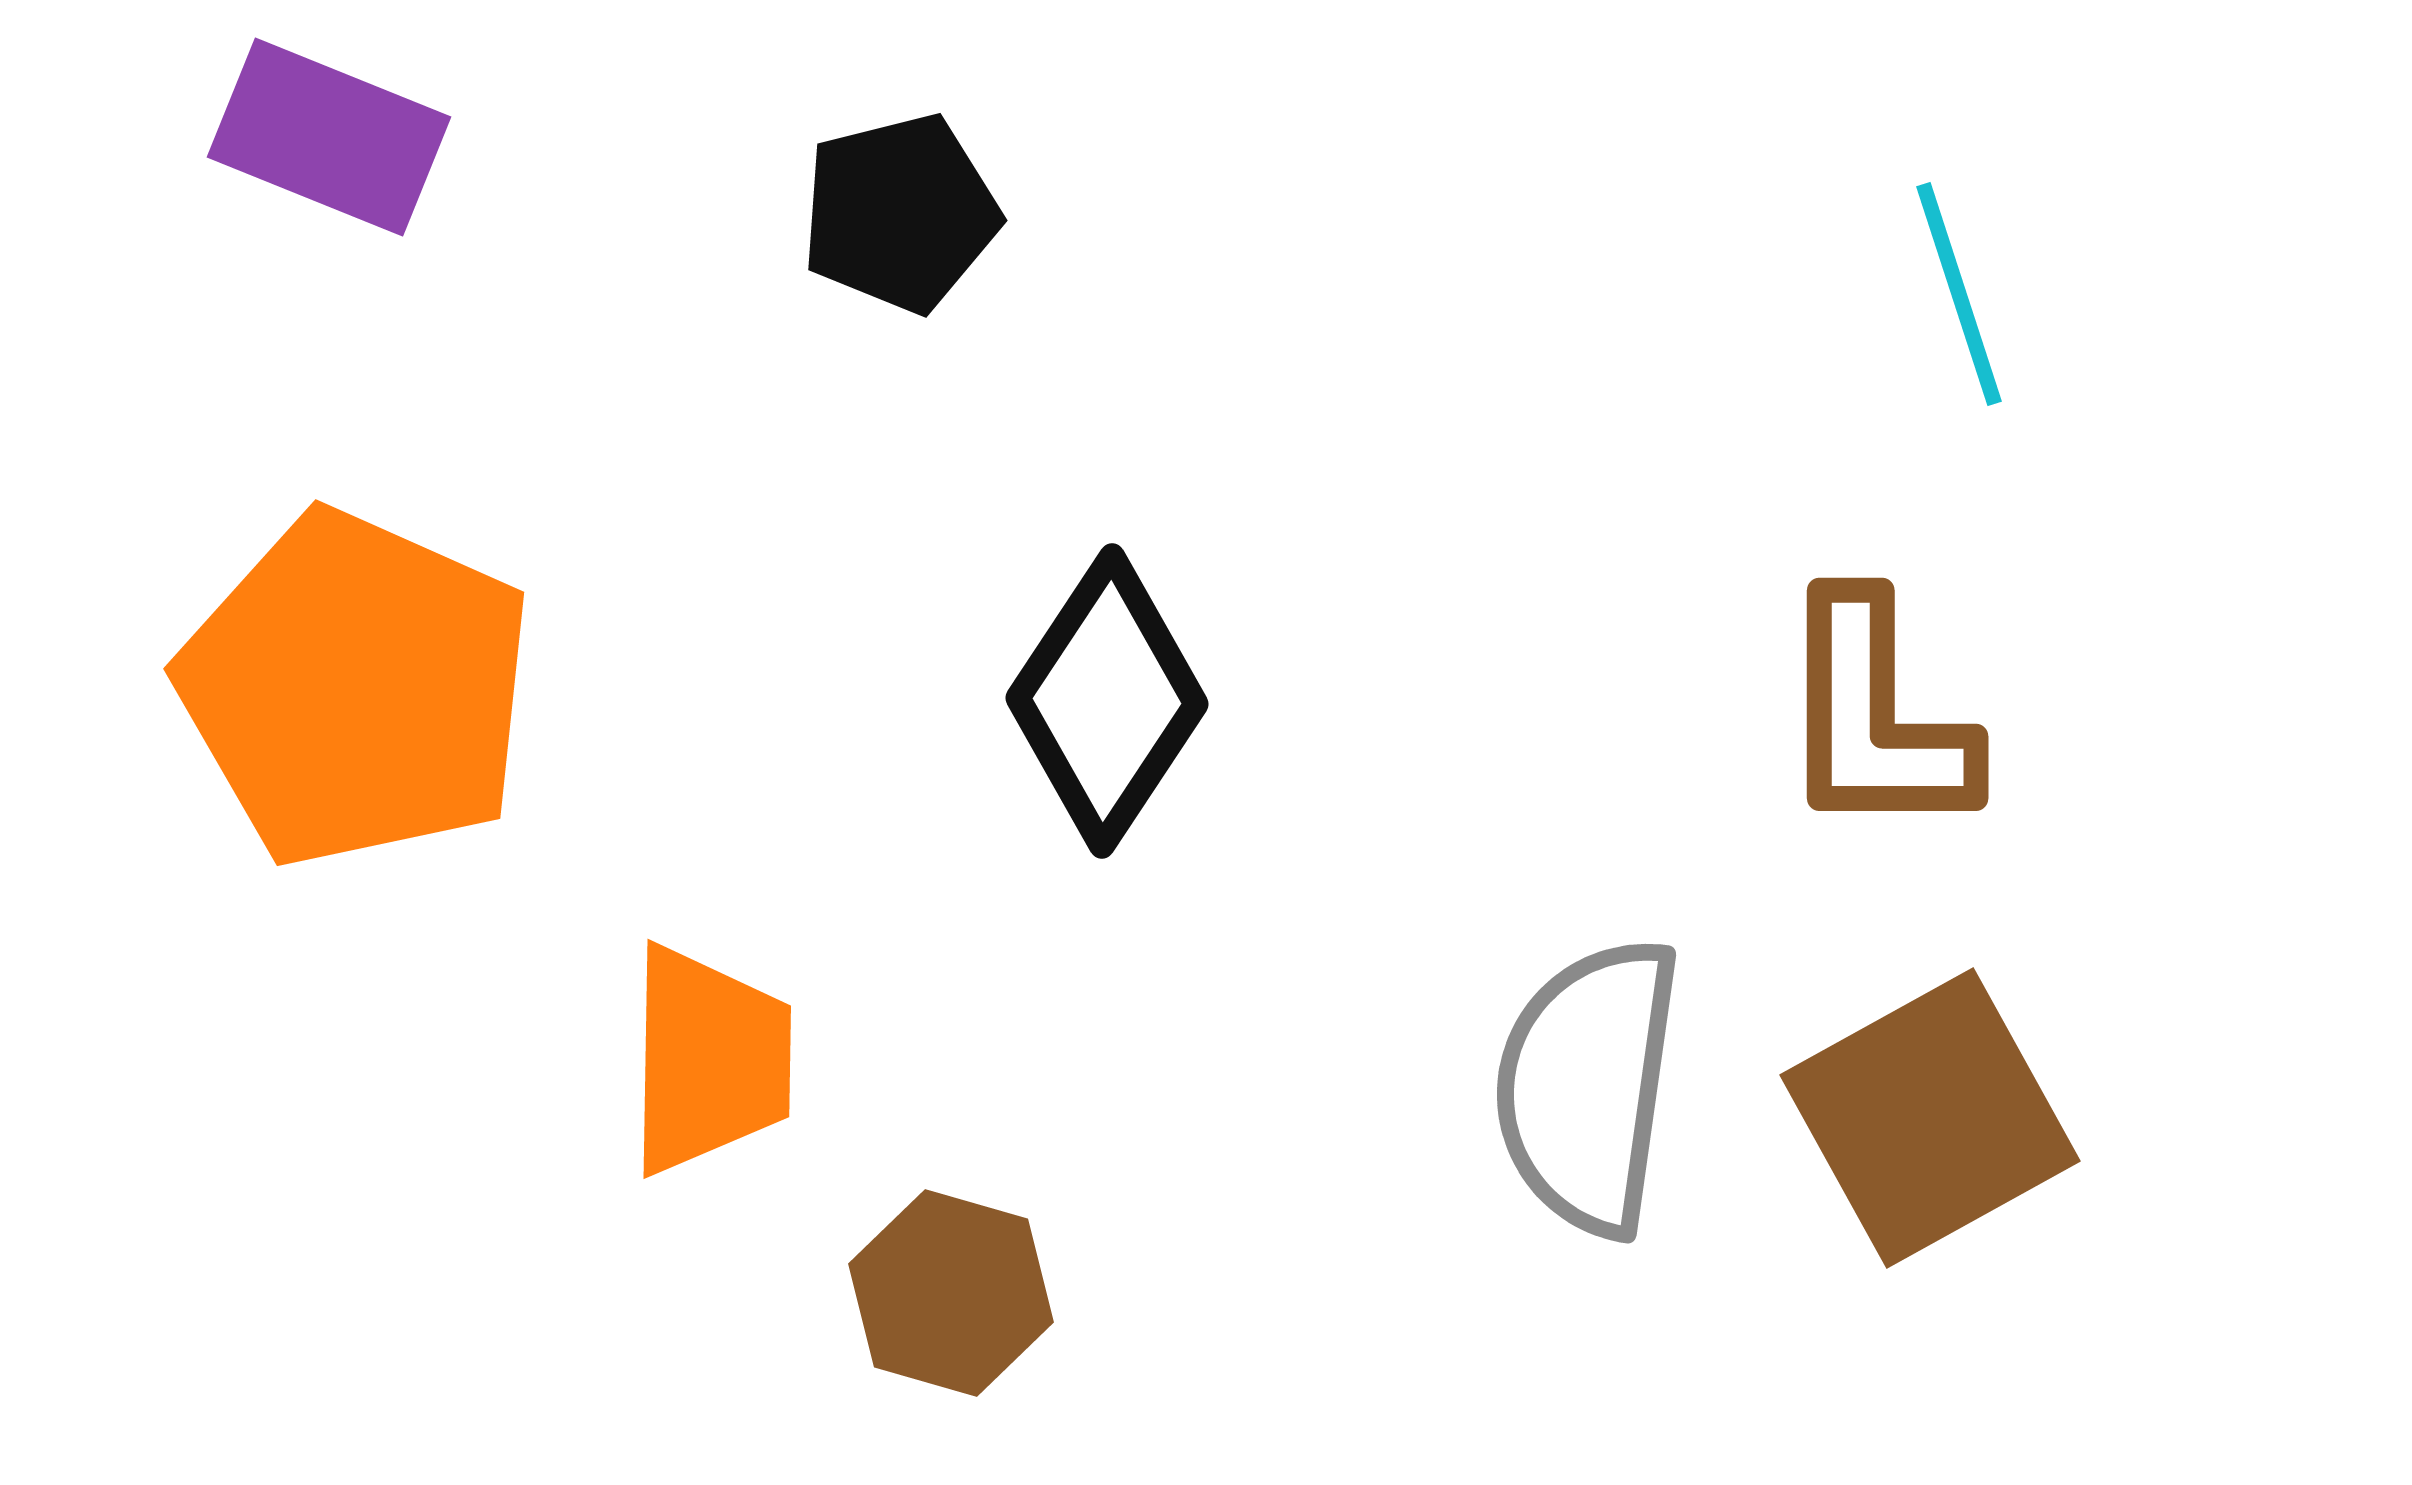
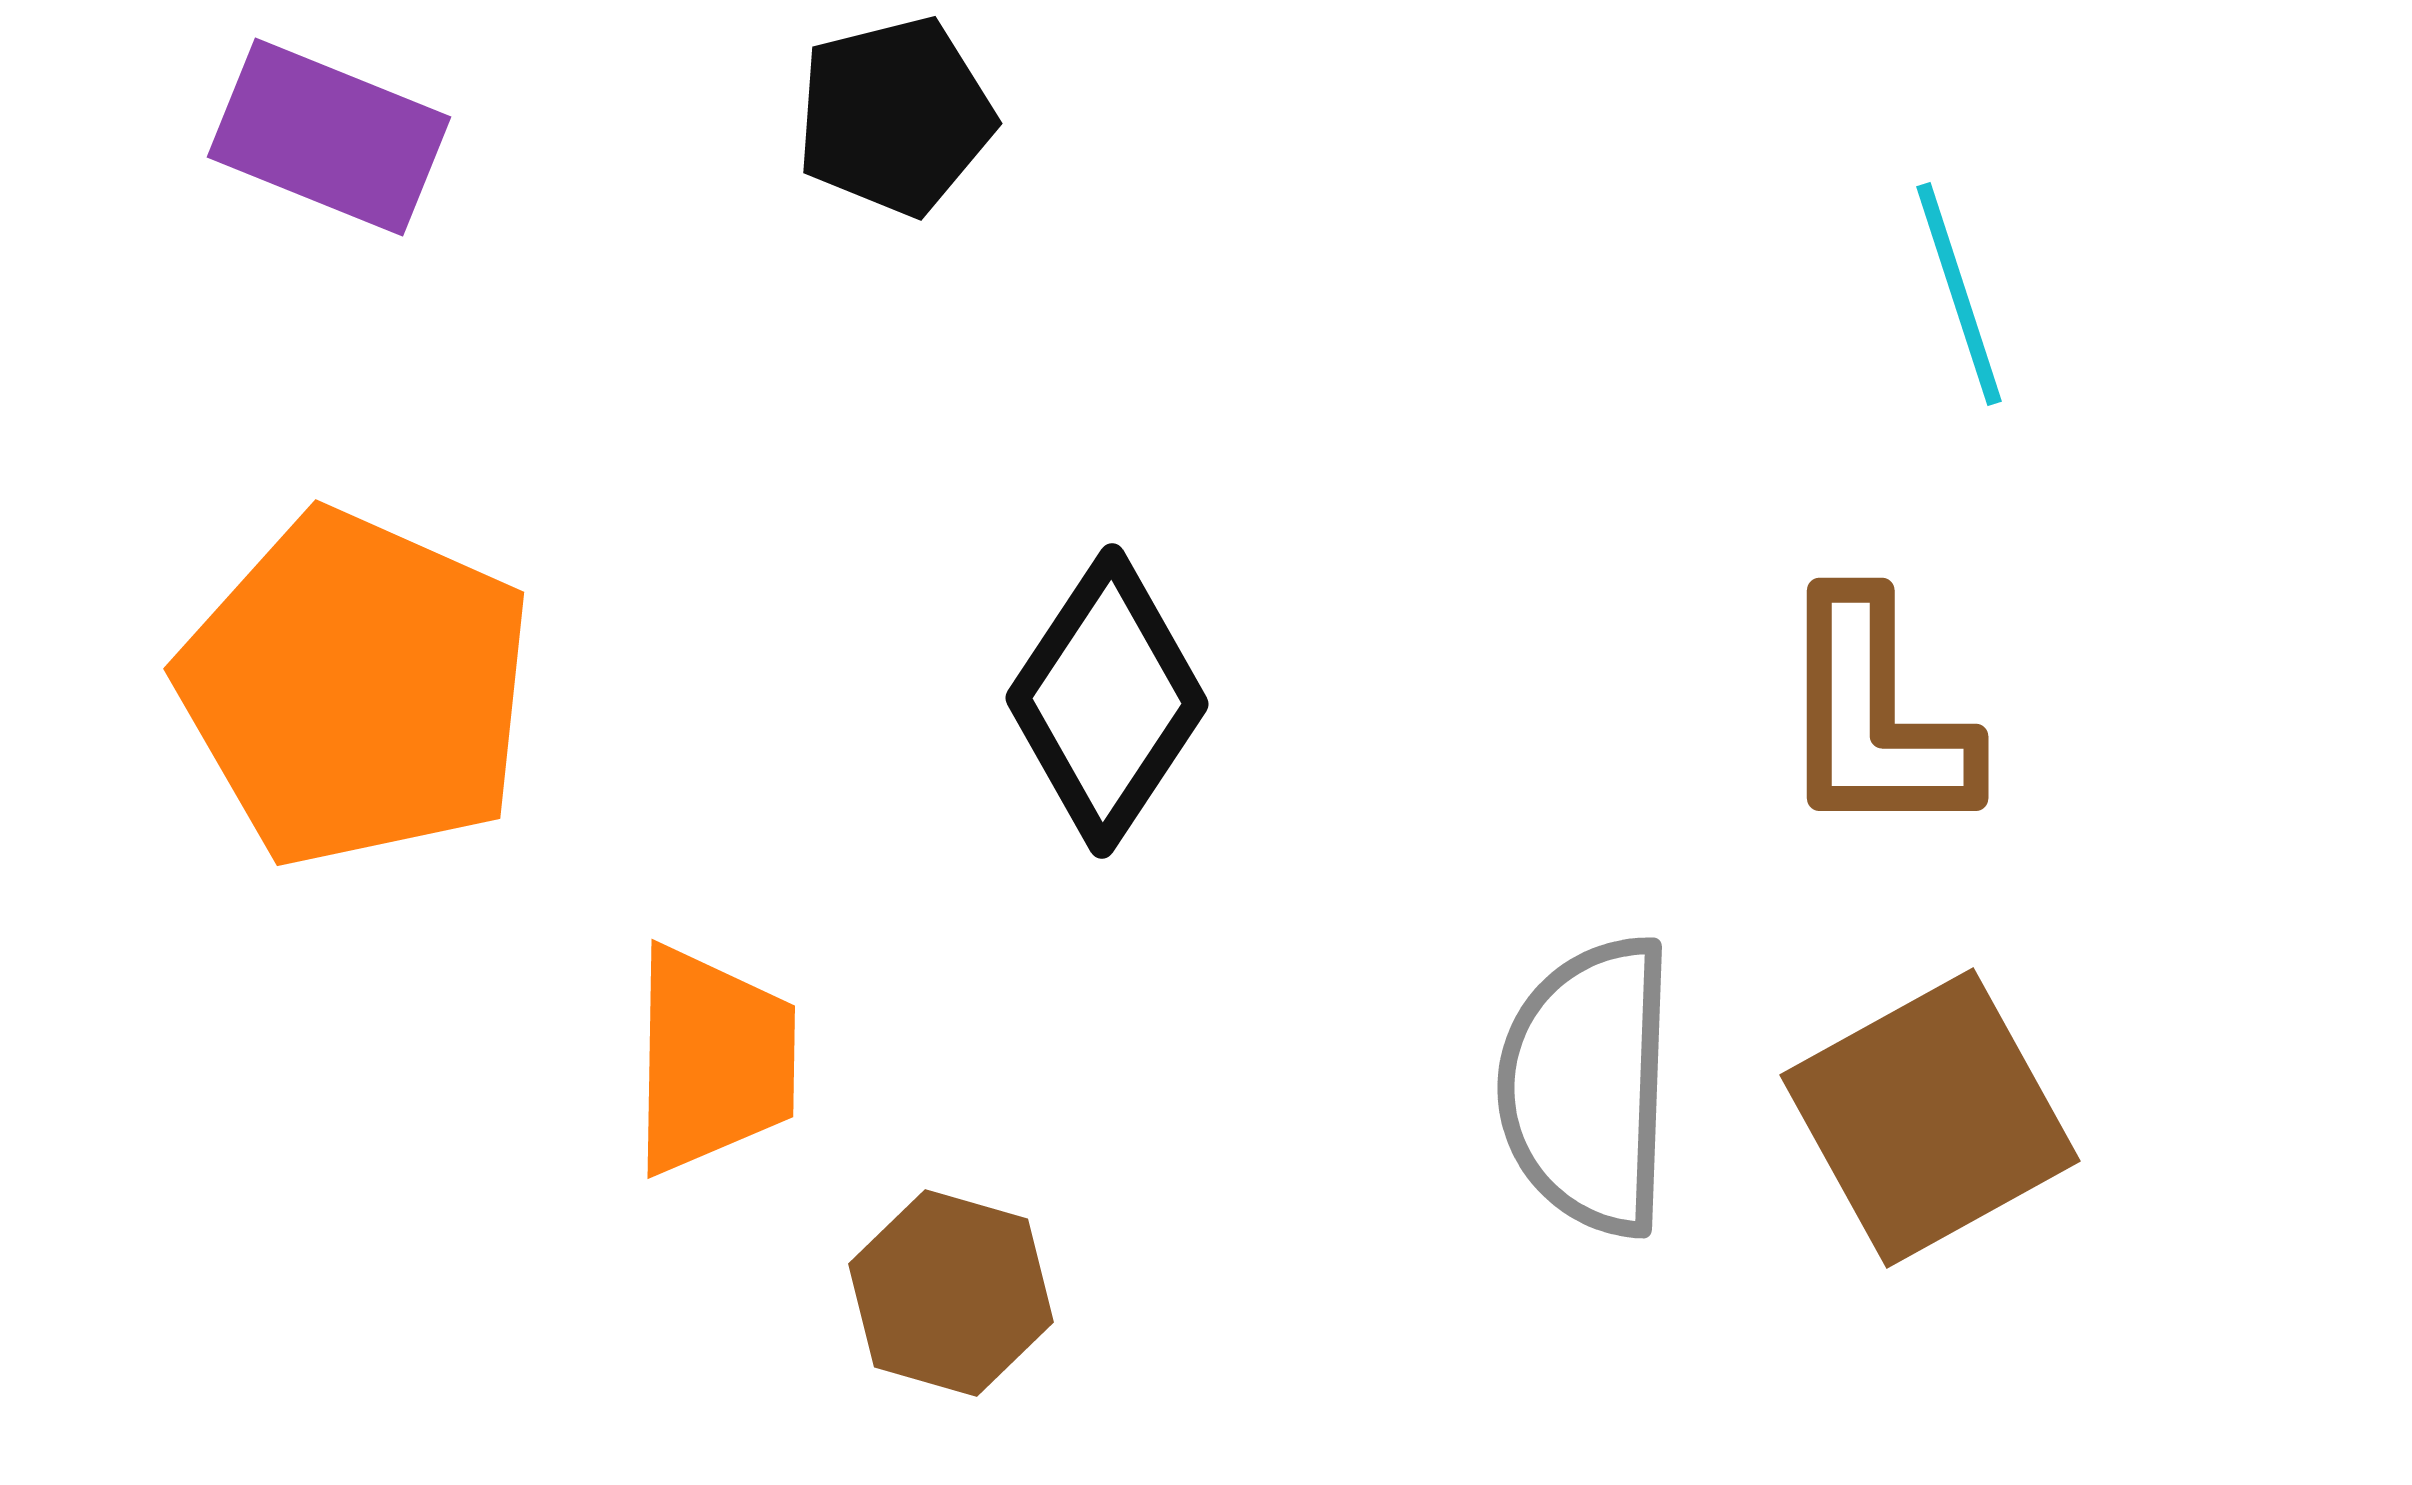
black pentagon: moved 5 px left, 97 px up
orange trapezoid: moved 4 px right
gray semicircle: rotated 6 degrees counterclockwise
